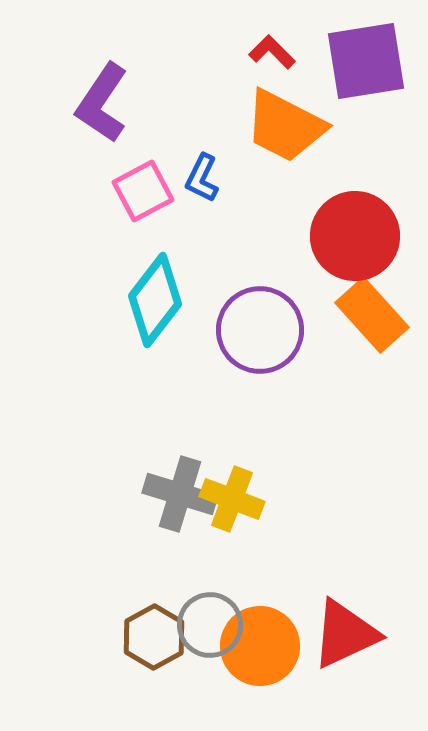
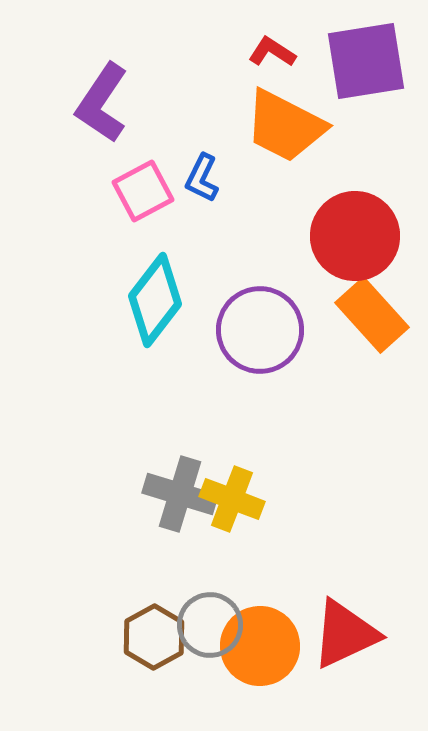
red L-shape: rotated 12 degrees counterclockwise
